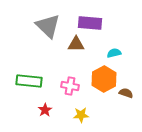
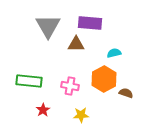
gray triangle: rotated 16 degrees clockwise
red star: moved 2 px left
